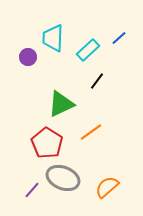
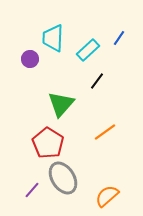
blue line: rotated 14 degrees counterclockwise
purple circle: moved 2 px right, 2 px down
green triangle: rotated 24 degrees counterclockwise
orange line: moved 14 px right
red pentagon: moved 1 px right
gray ellipse: rotated 36 degrees clockwise
orange semicircle: moved 9 px down
